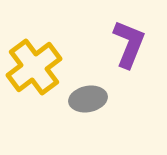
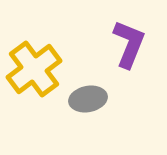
yellow cross: moved 2 px down
